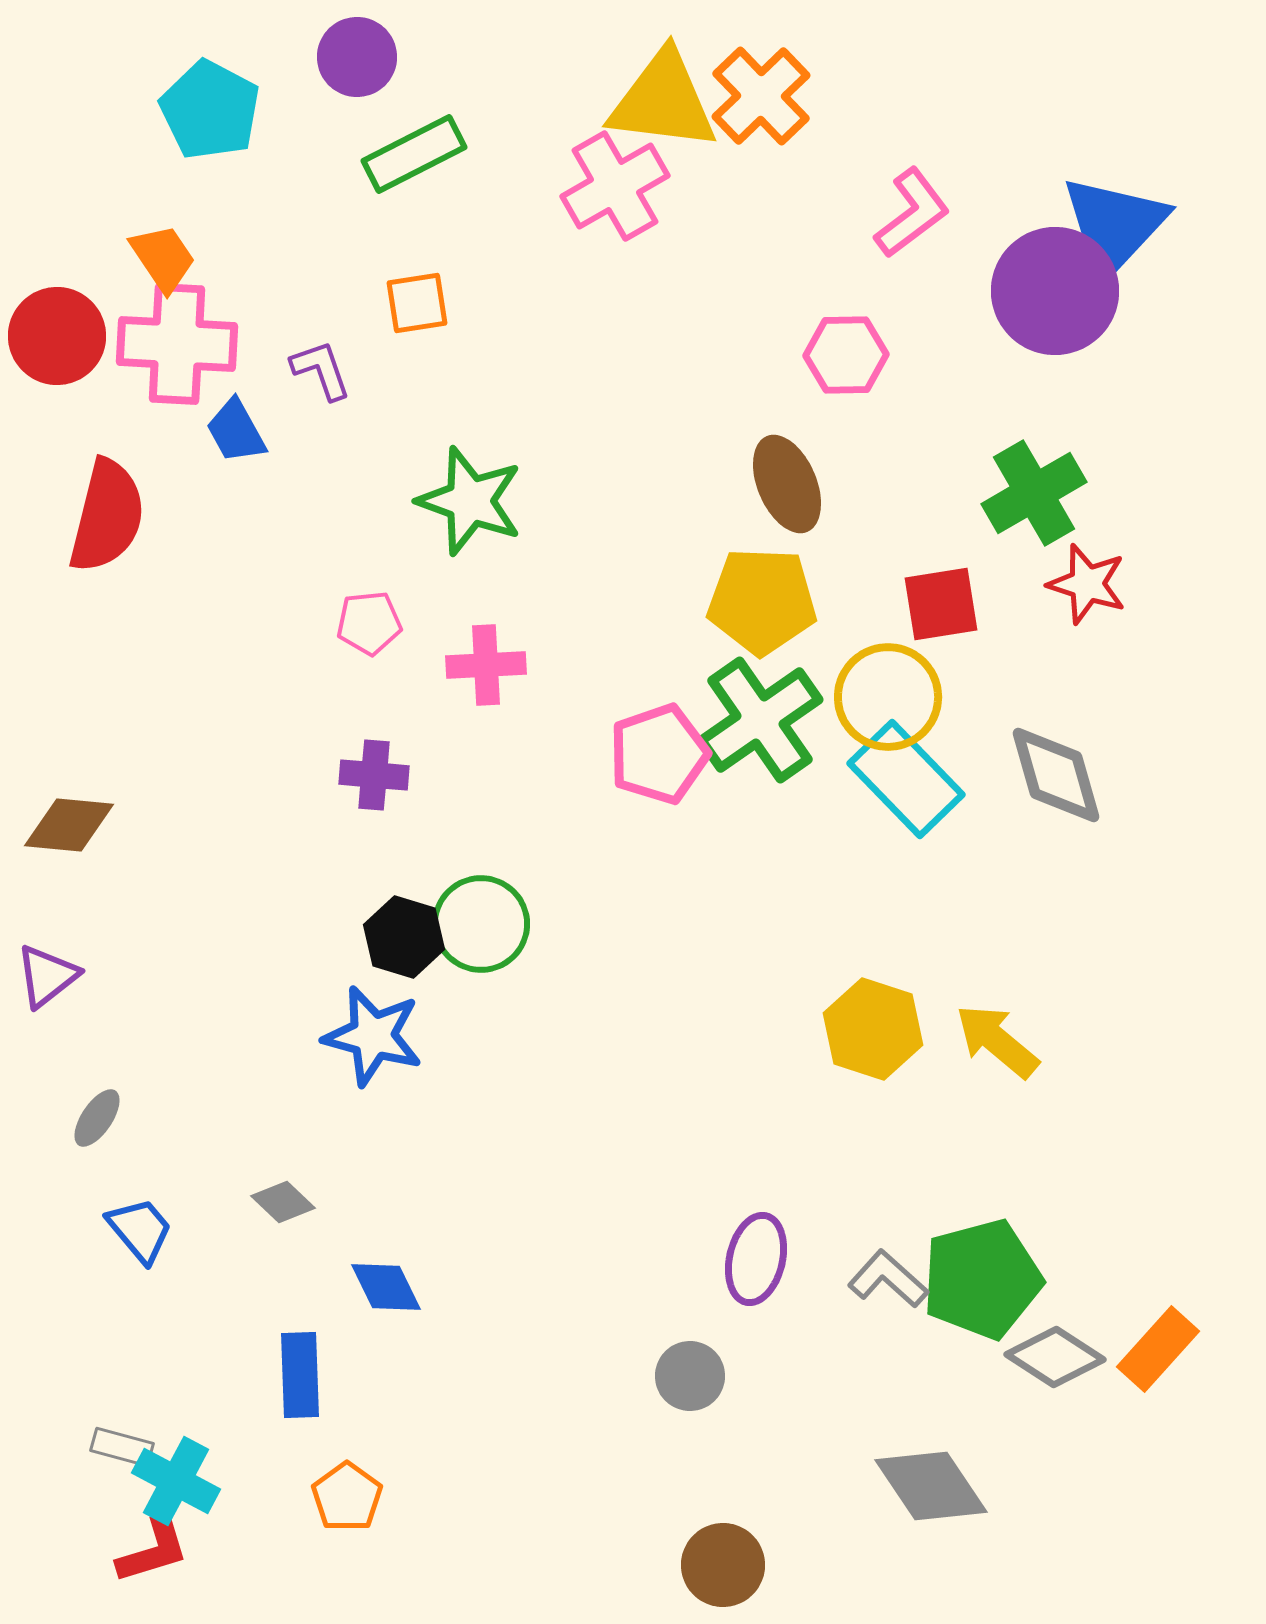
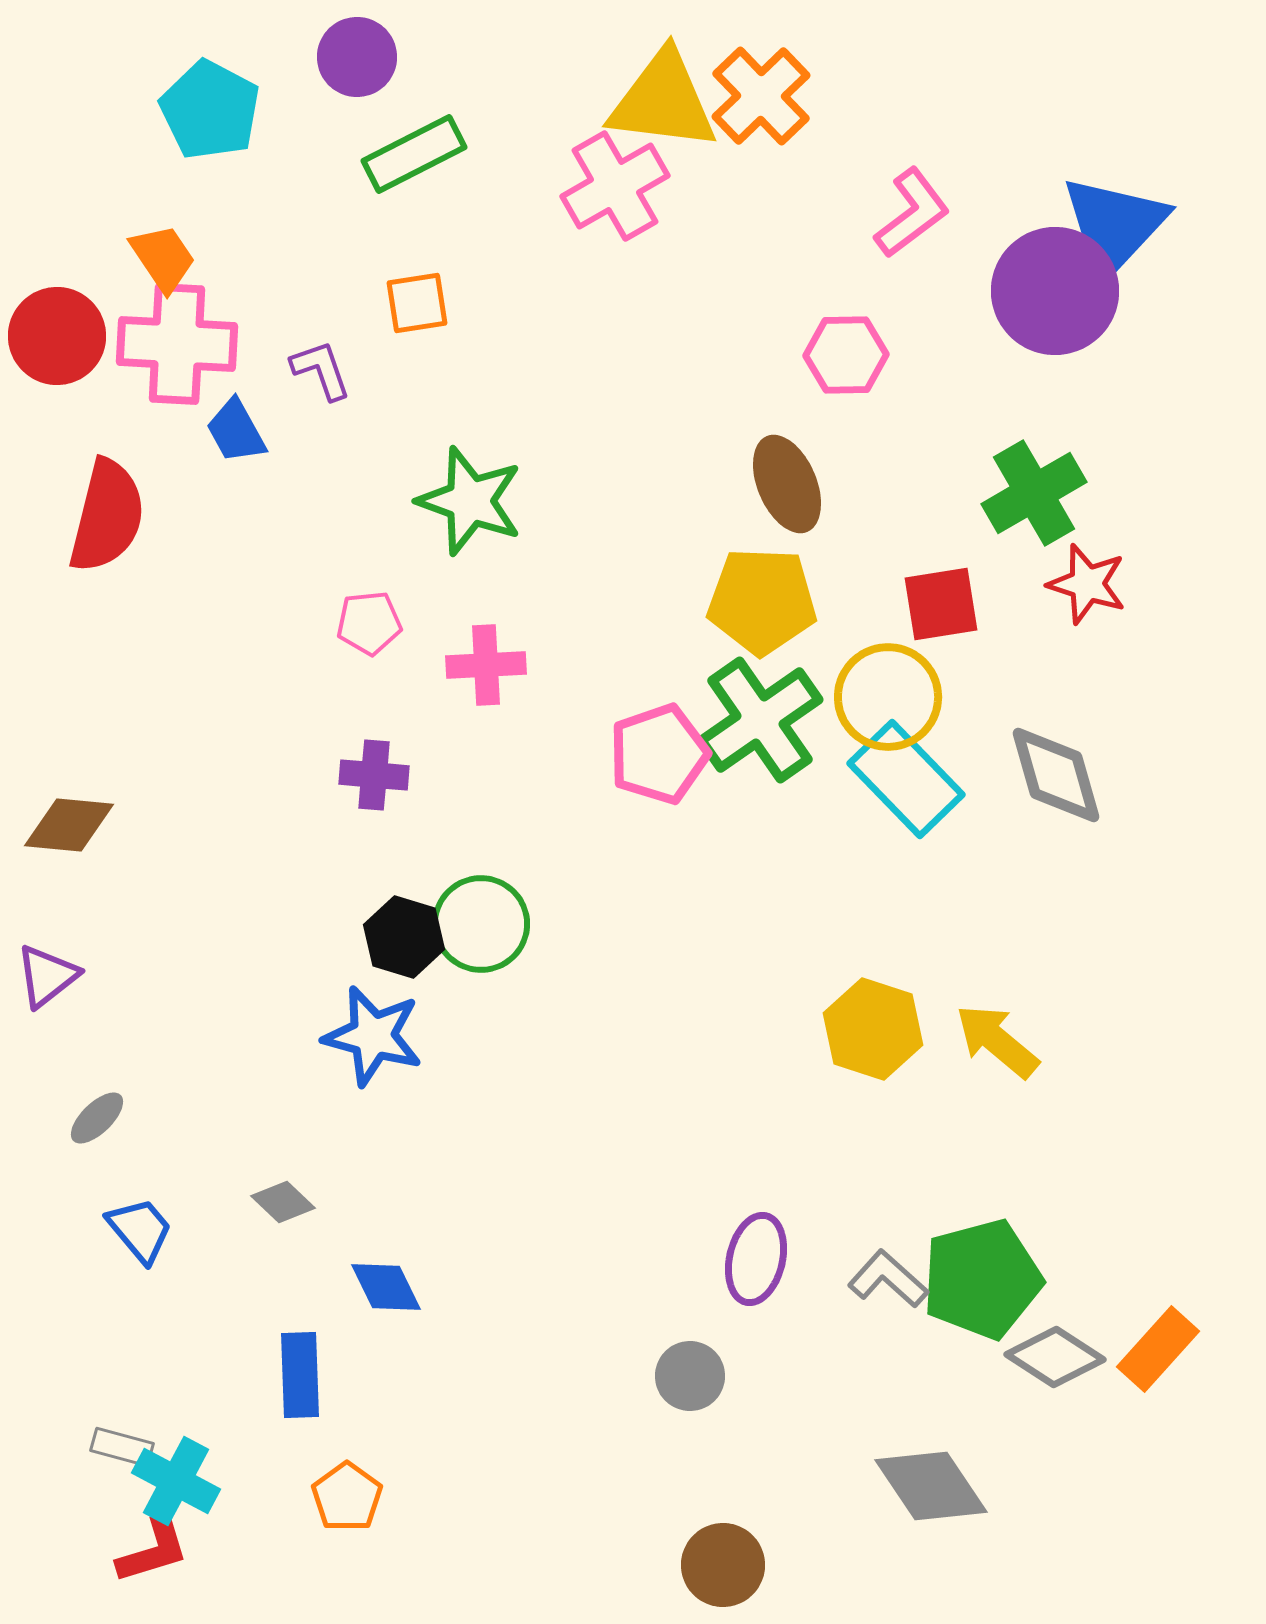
gray ellipse at (97, 1118): rotated 12 degrees clockwise
